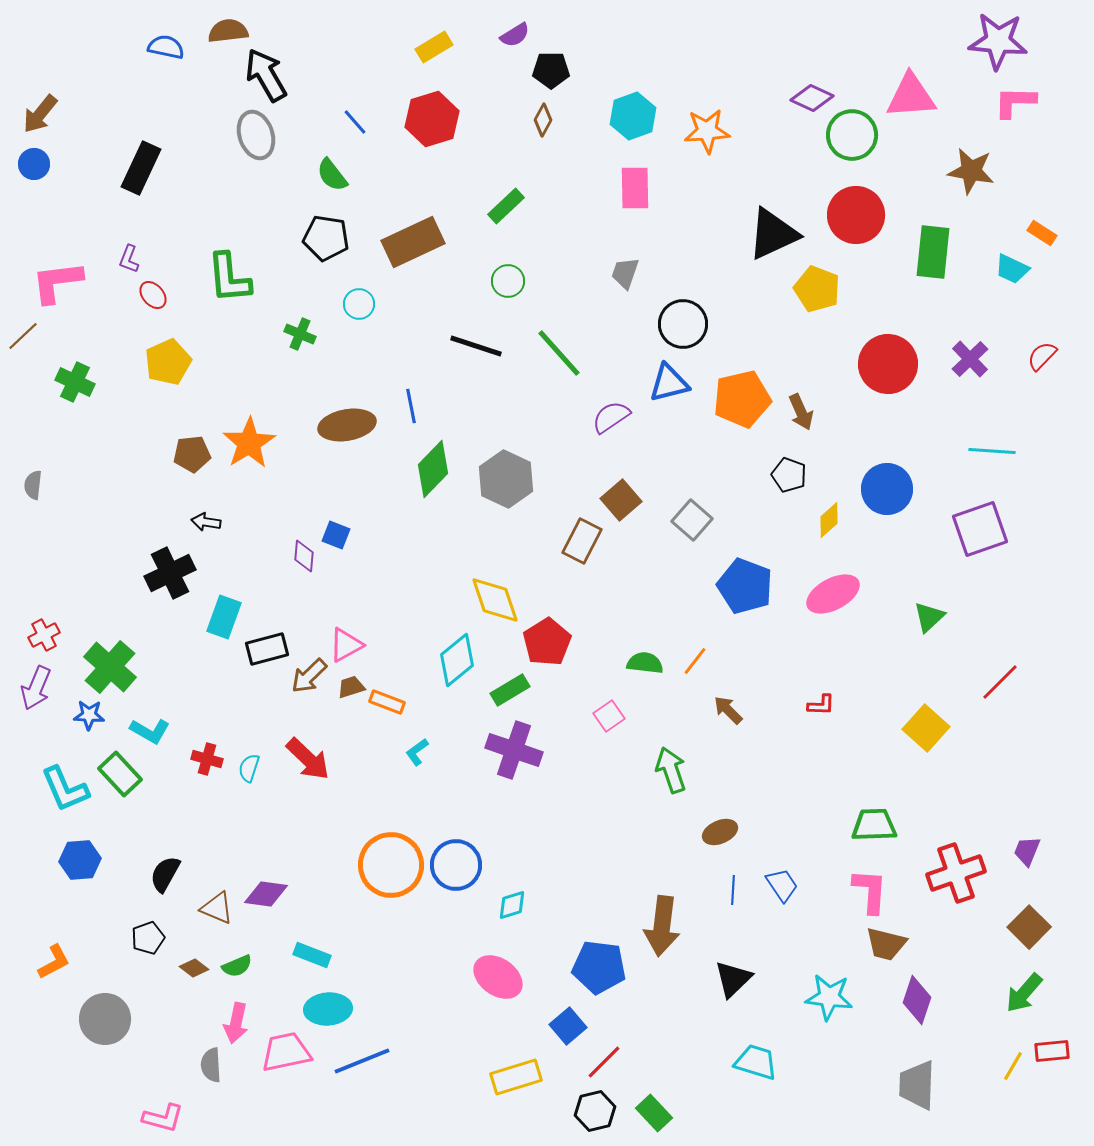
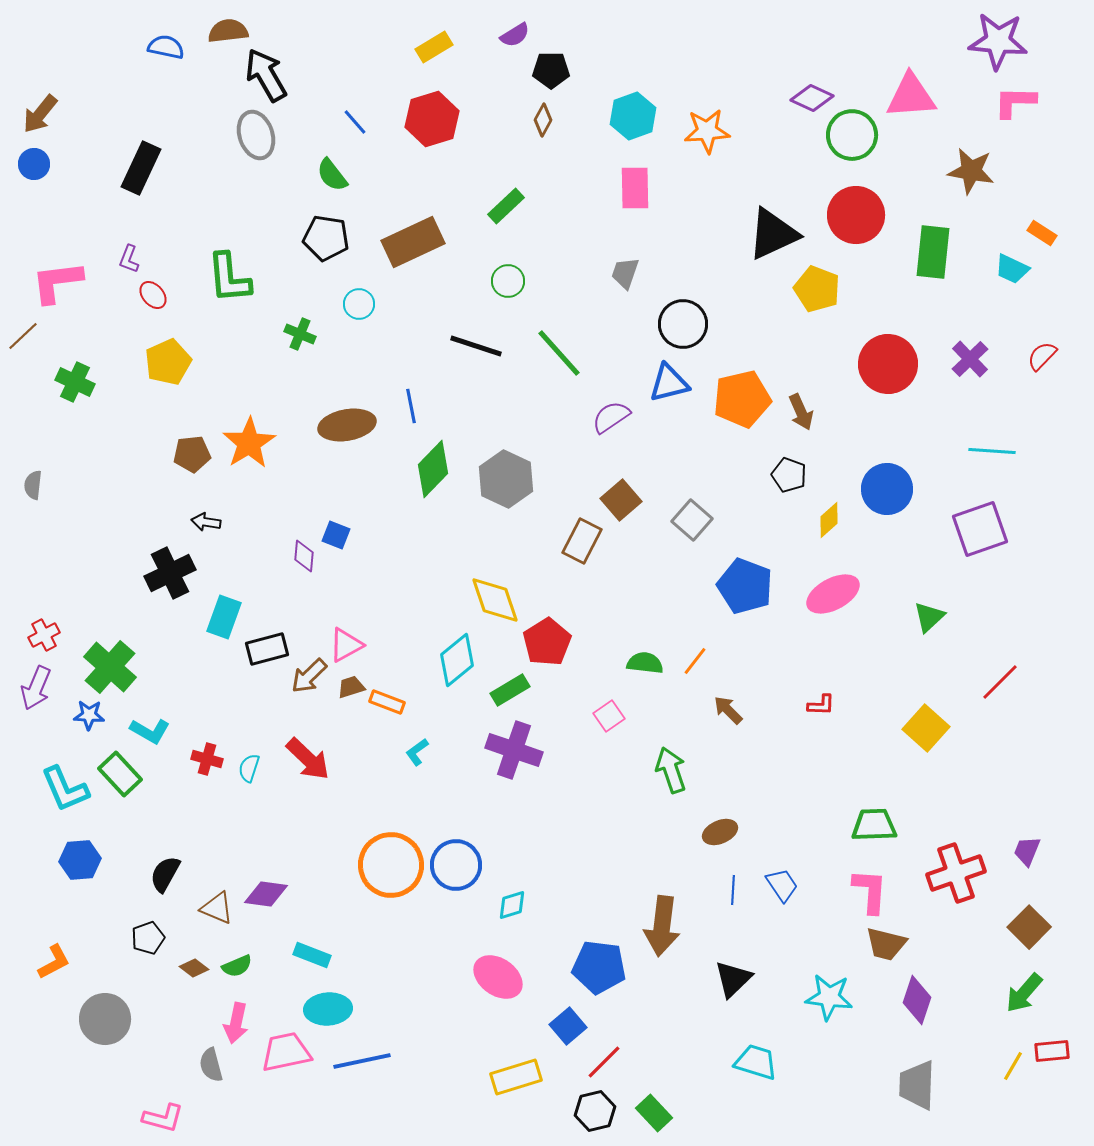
blue line at (362, 1061): rotated 10 degrees clockwise
gray semicircle at (211, 1065): rotated 12 degrees counterclockwise
